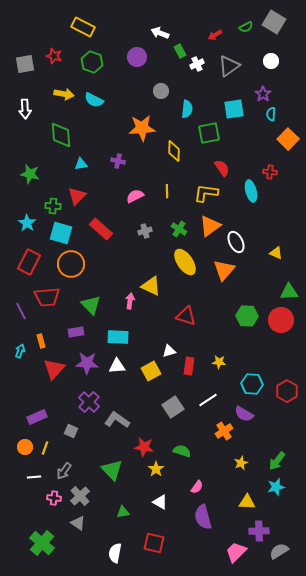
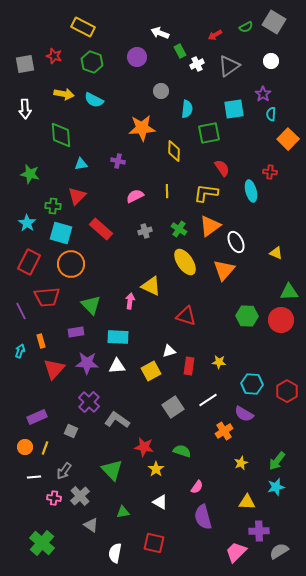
gray triangle at (78, 523): moved 13 px right, 2 px down
